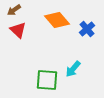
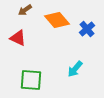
brown arrow: moved 11 px right
red triangle: moved 8 px down; rotated 18 degrees counterclockwise
cyan arrow: moved 2 px right
green square: moved 16 px left
